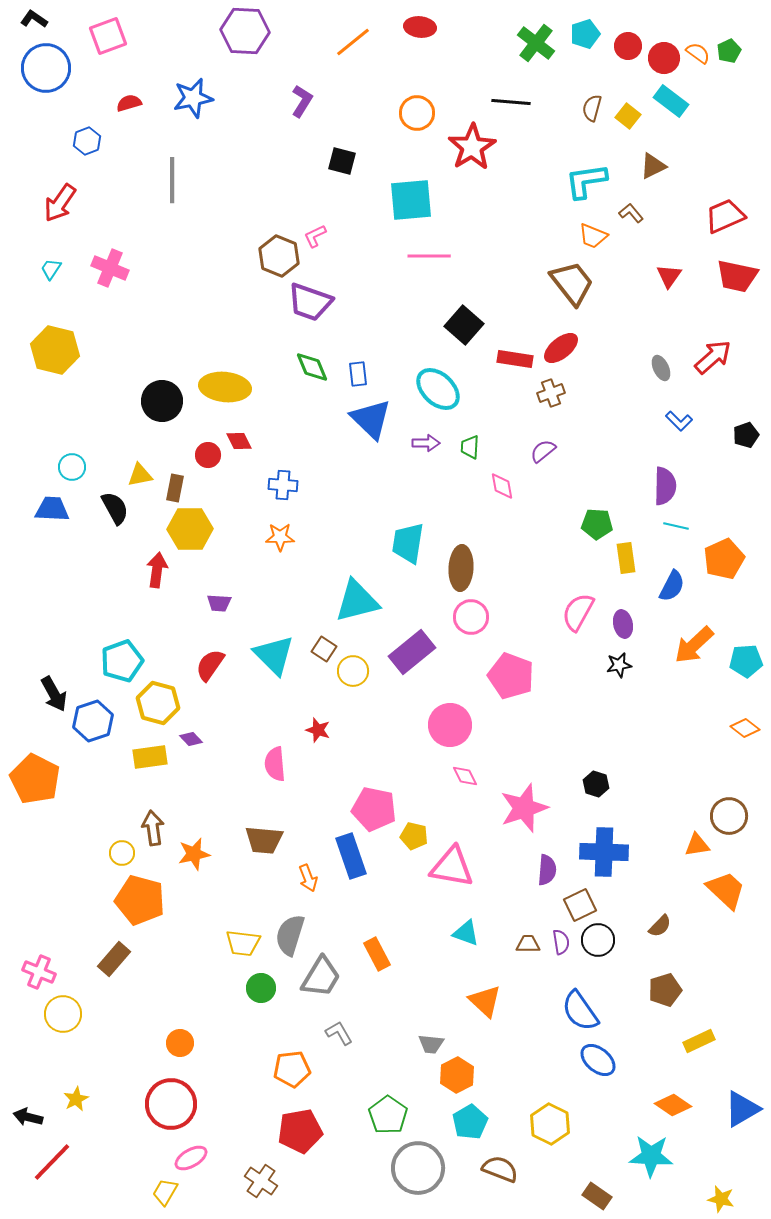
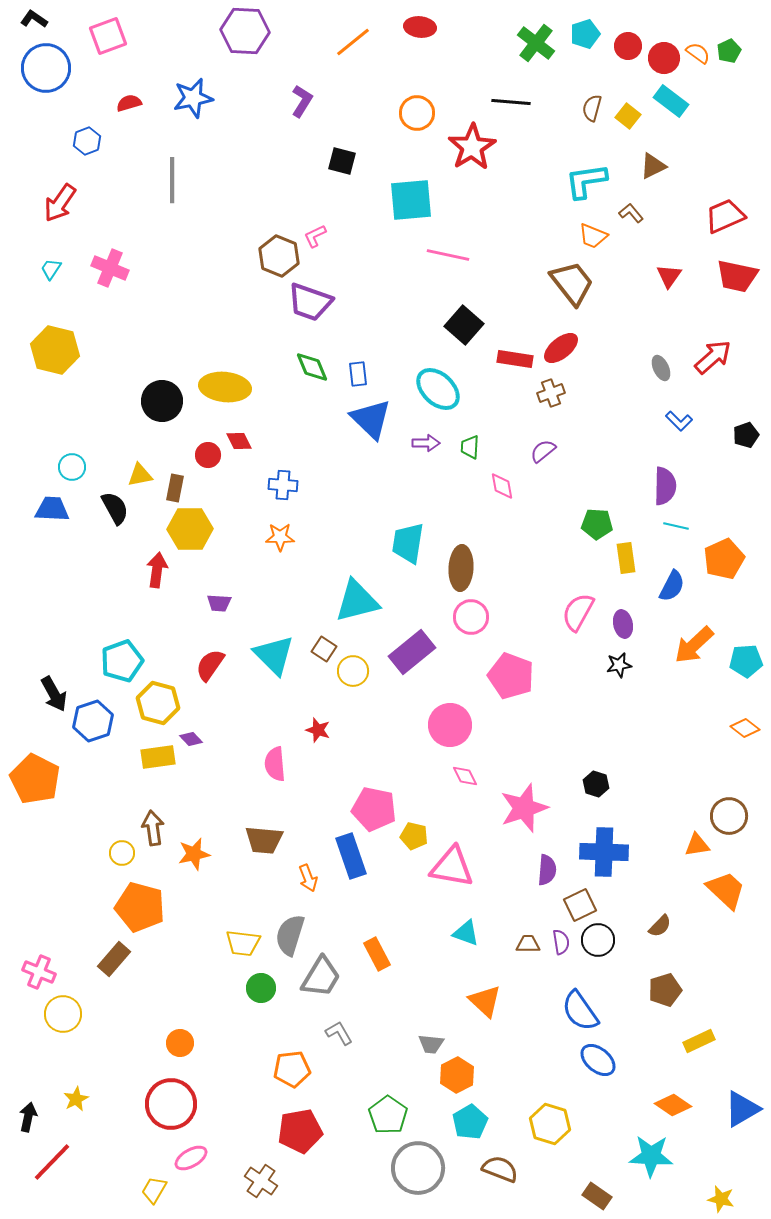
pink line at (429, 256): moved 19 px right, 1 px up; rotated 12 degrees clockwise
yellow rectangle at (150, 757): moved 8 px right
orange pentagon at (140, 900): moved 7 px down
black arrow at (28, 1117): rotated 88 degrees clockwise
yellow hexagon at (550, 1124): rotated 9 degrees counterclockwise
yellow trapezoid at (165, 1192): moved 11 px left, 2 px up
